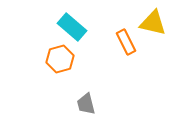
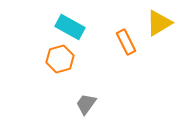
yellow triangle: moved 6 px right; rotated 44 degrees counterclockwise
cyan rectangle: moved 2 px left; rotated 12 degrees counterclockwise
gray trapezoid: rotated 50 degrees clockwise
